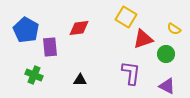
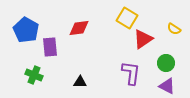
yellow square: moved 1 px right, 1 px down
red triangle: rotated 15 degrees counterclockwise
green circle: moved 9 px down
black triangle: moved 2 px down
